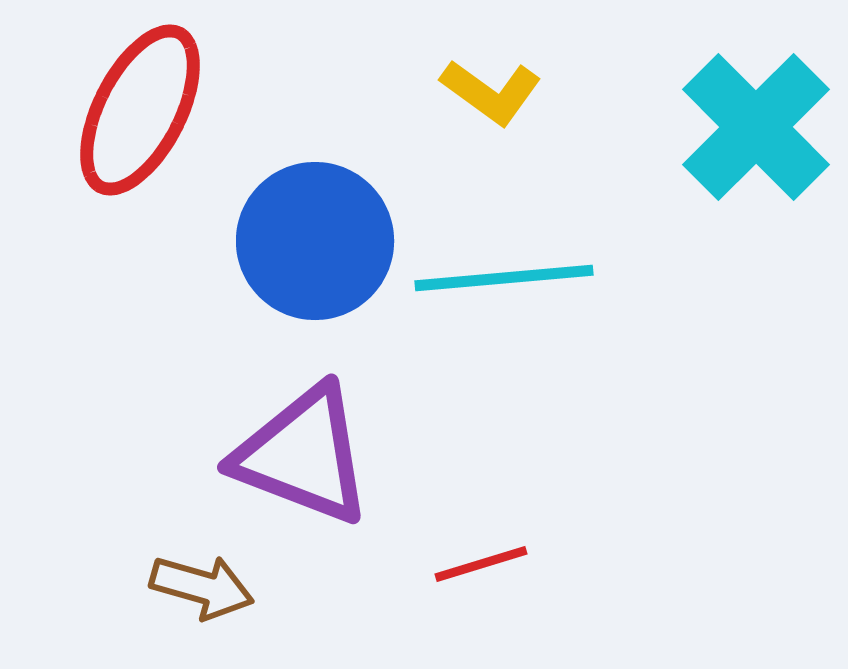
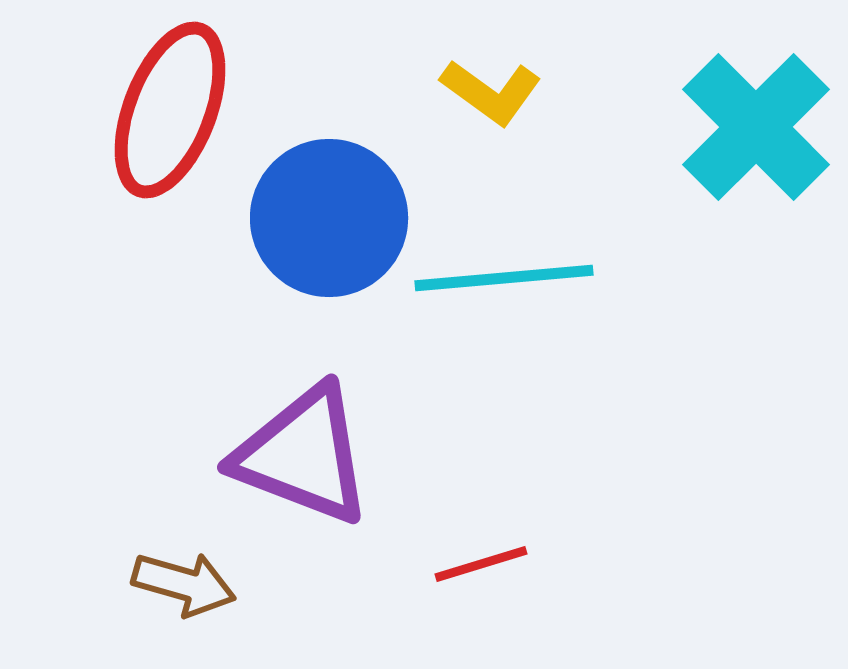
red ellipse: moved 30 px right; rotated 6 degrees counterclockwise
blue circle: moved 14 px right, 23 px up
brown arrow: moved 18 px left, 3 px up
